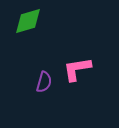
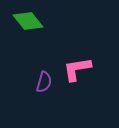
green diamond: rotated 68 degrees clockwise
